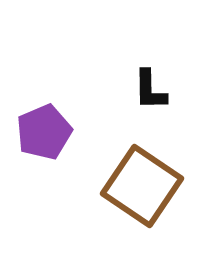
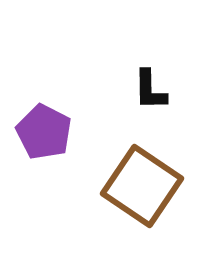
purple pentagon: rotated 22 degrees counterclockwise
